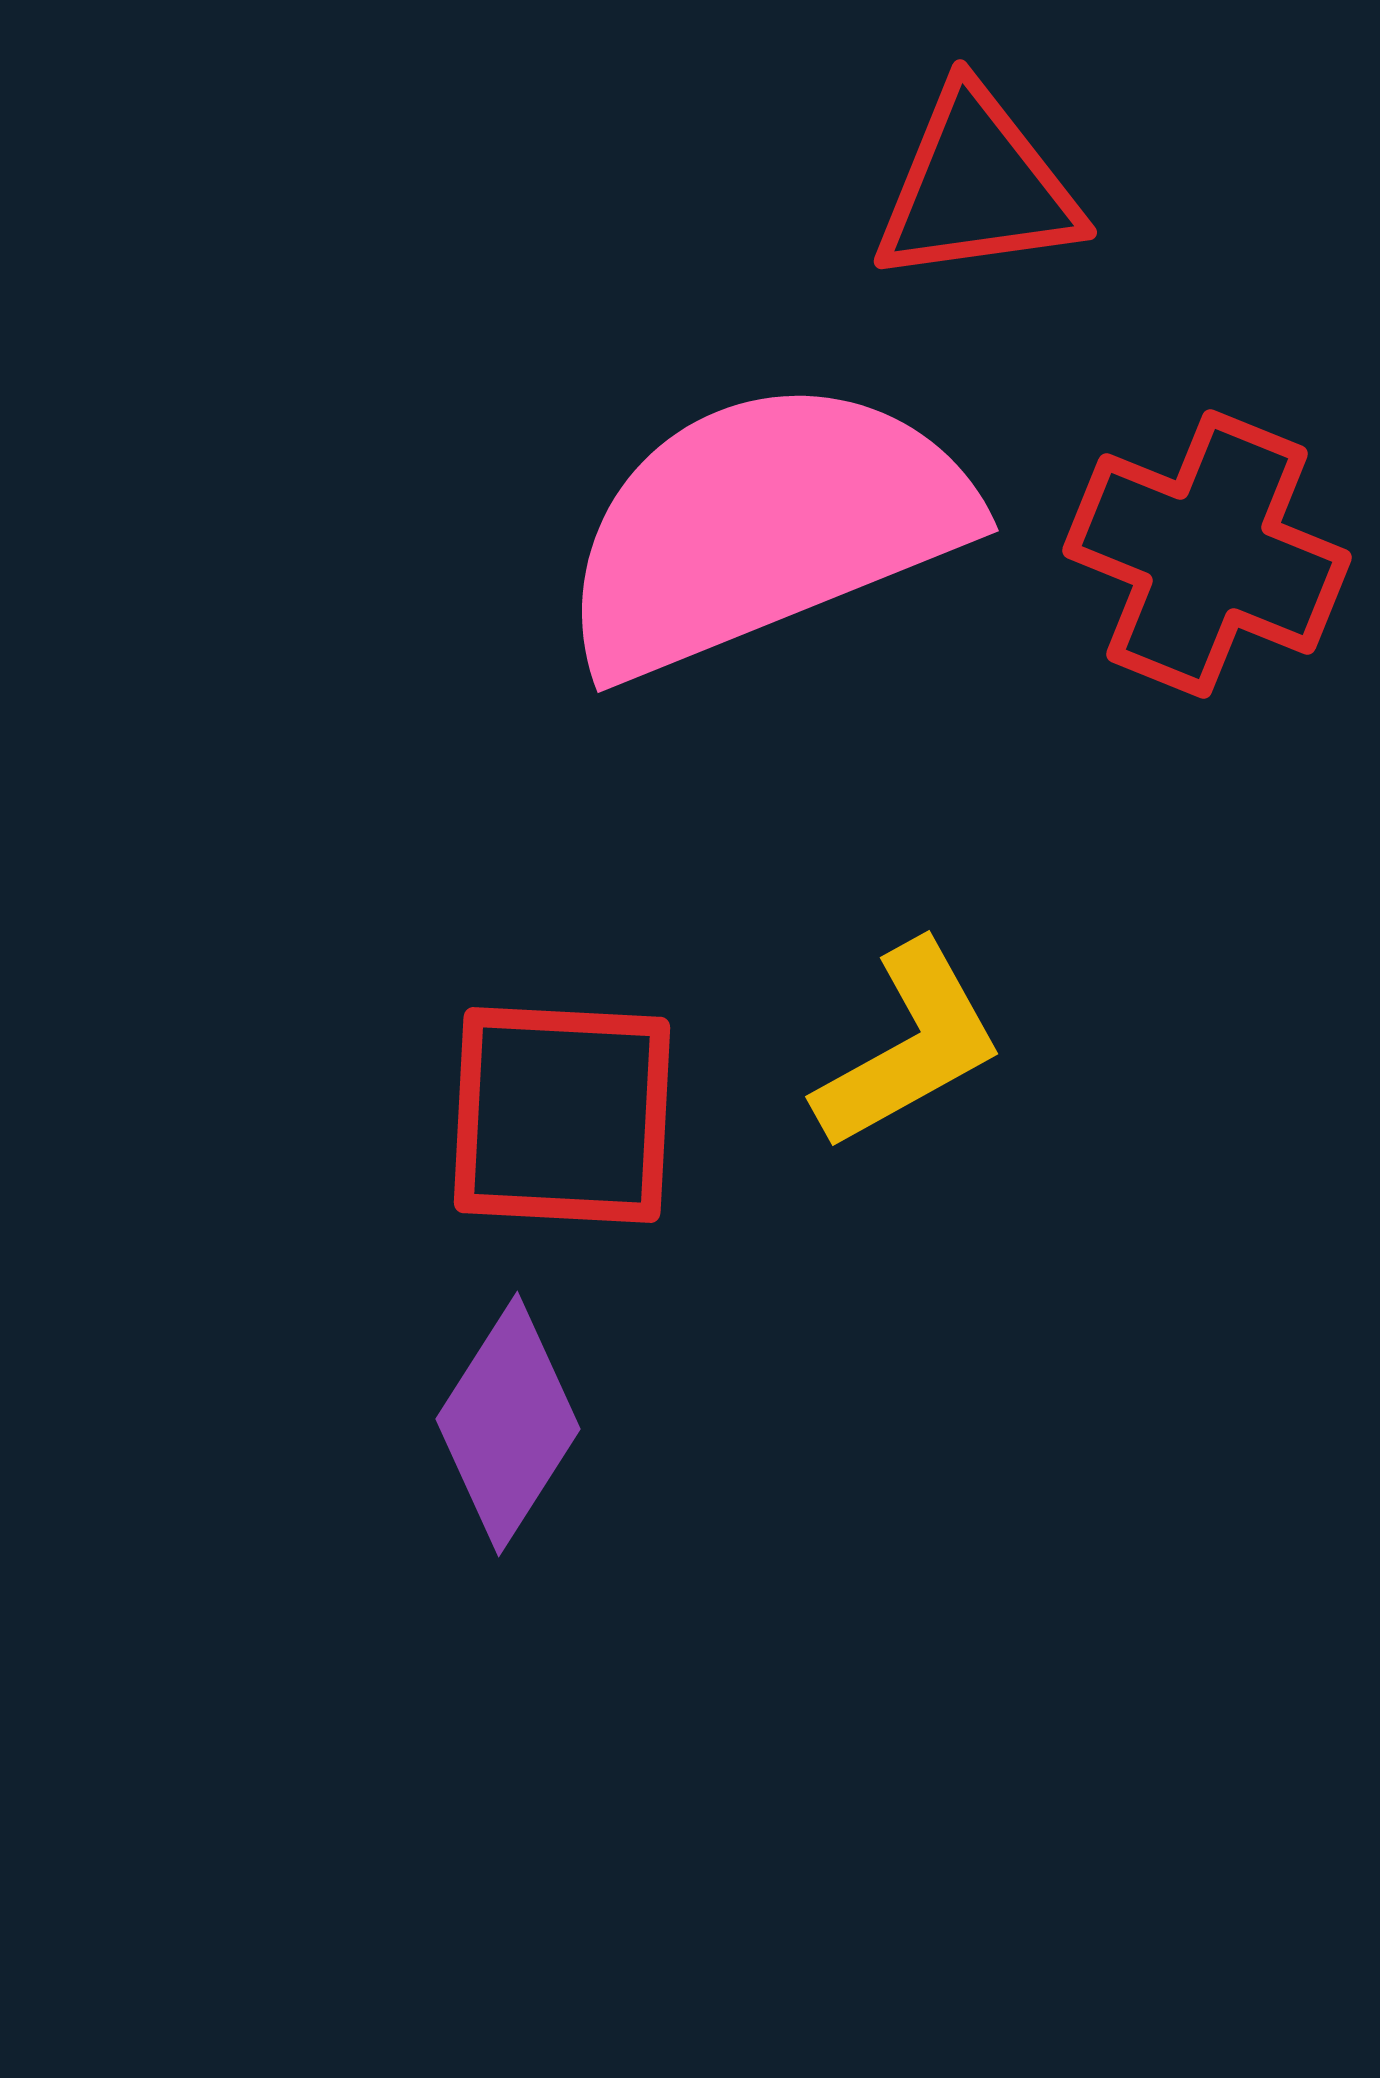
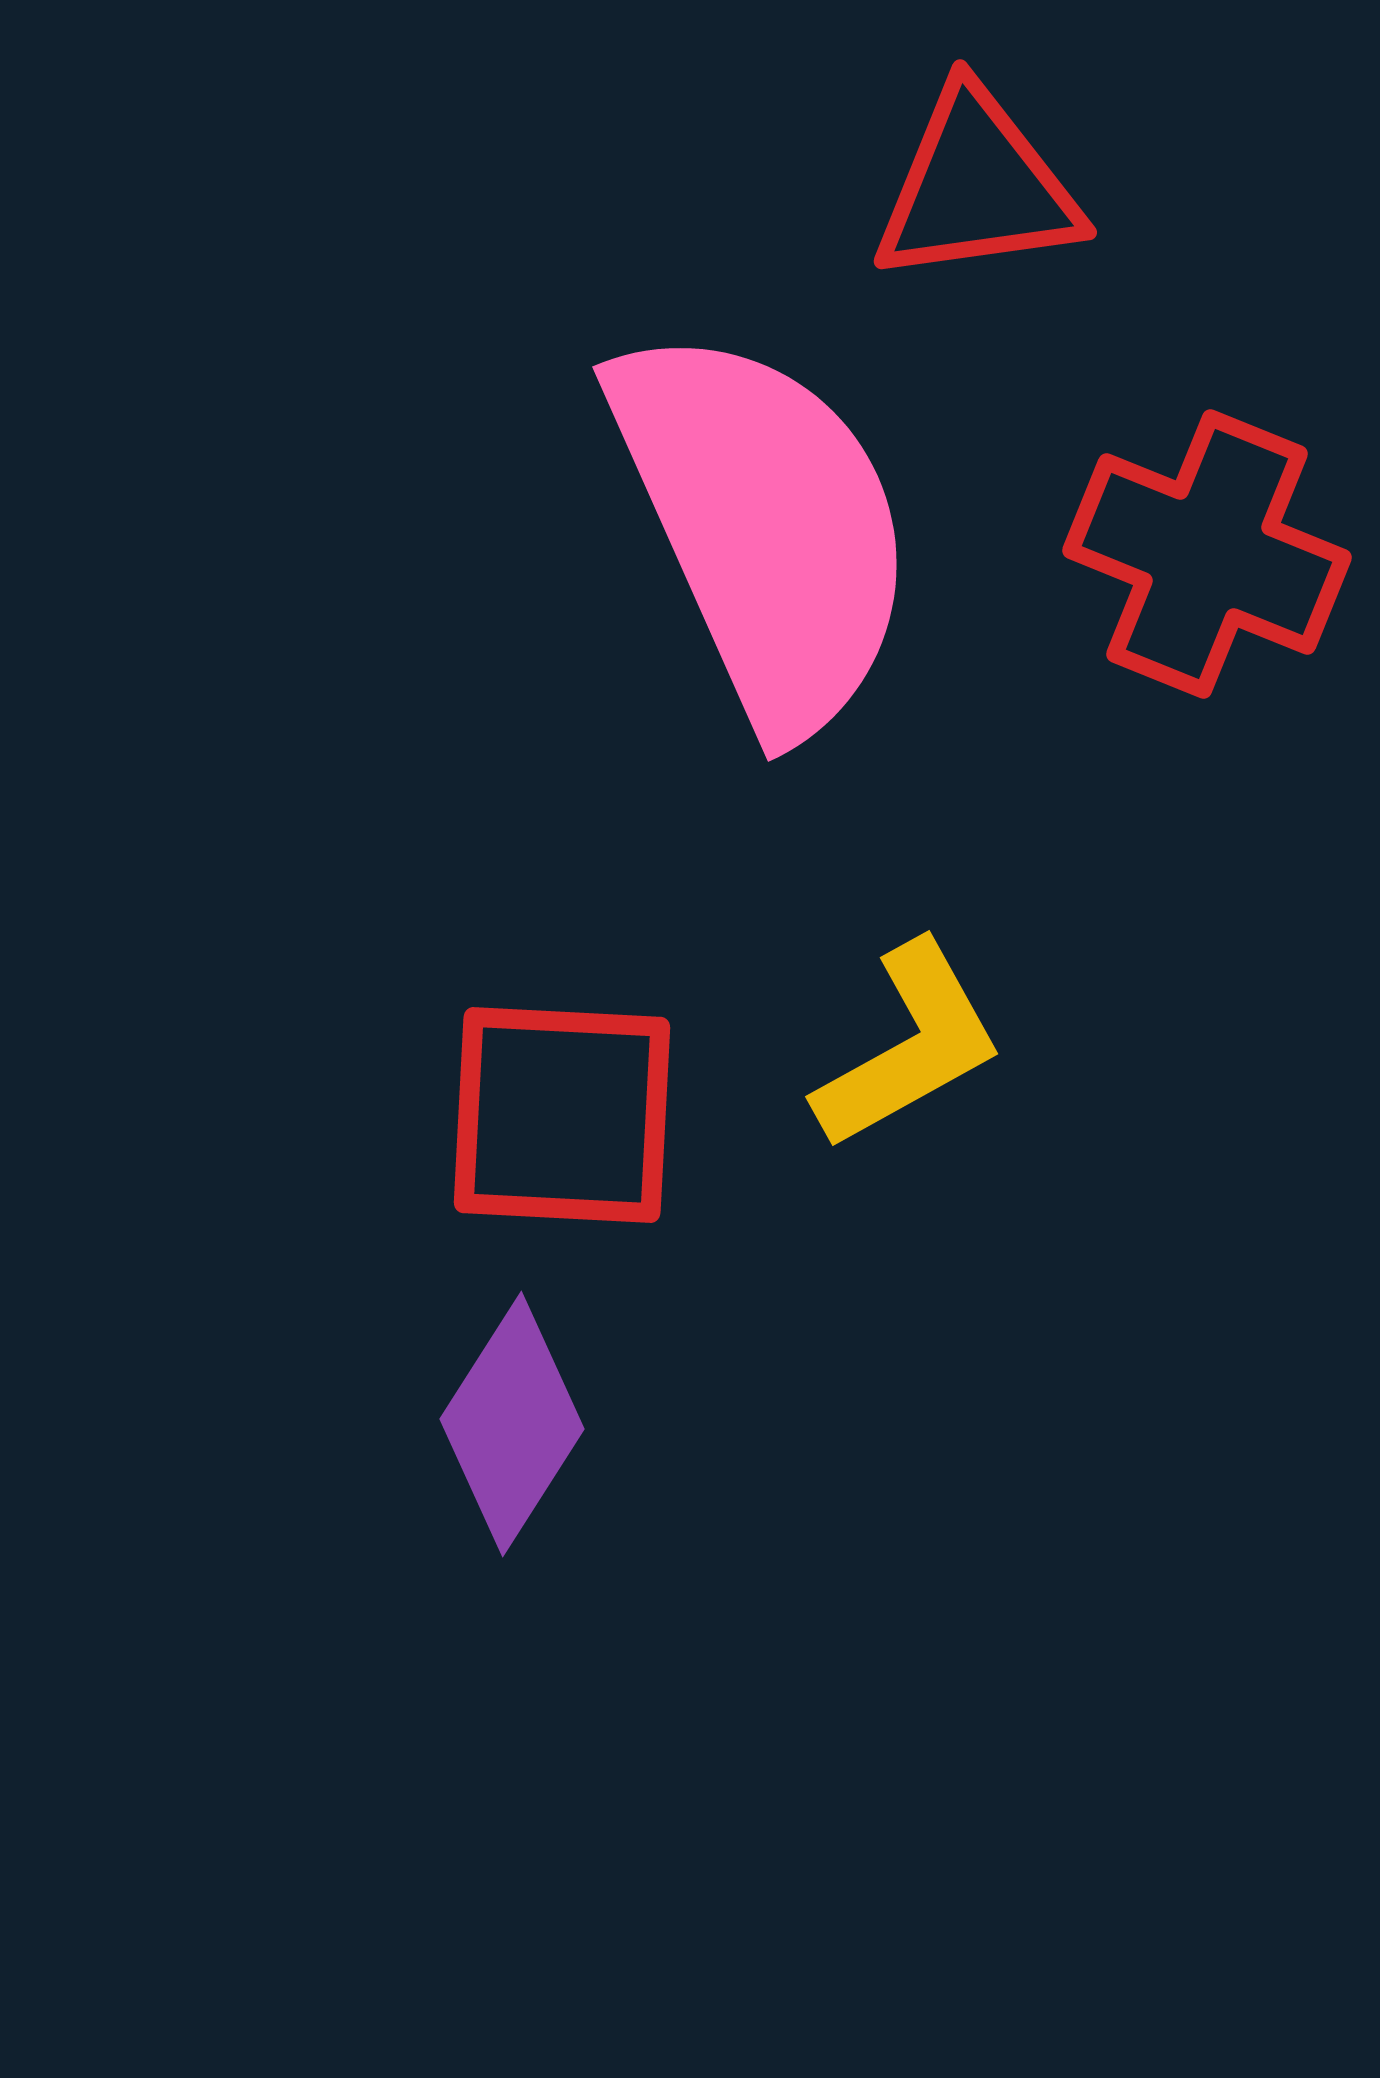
pink semicircle: rotated 88 degrees clockwise
purple diamond: moved 4 px right
